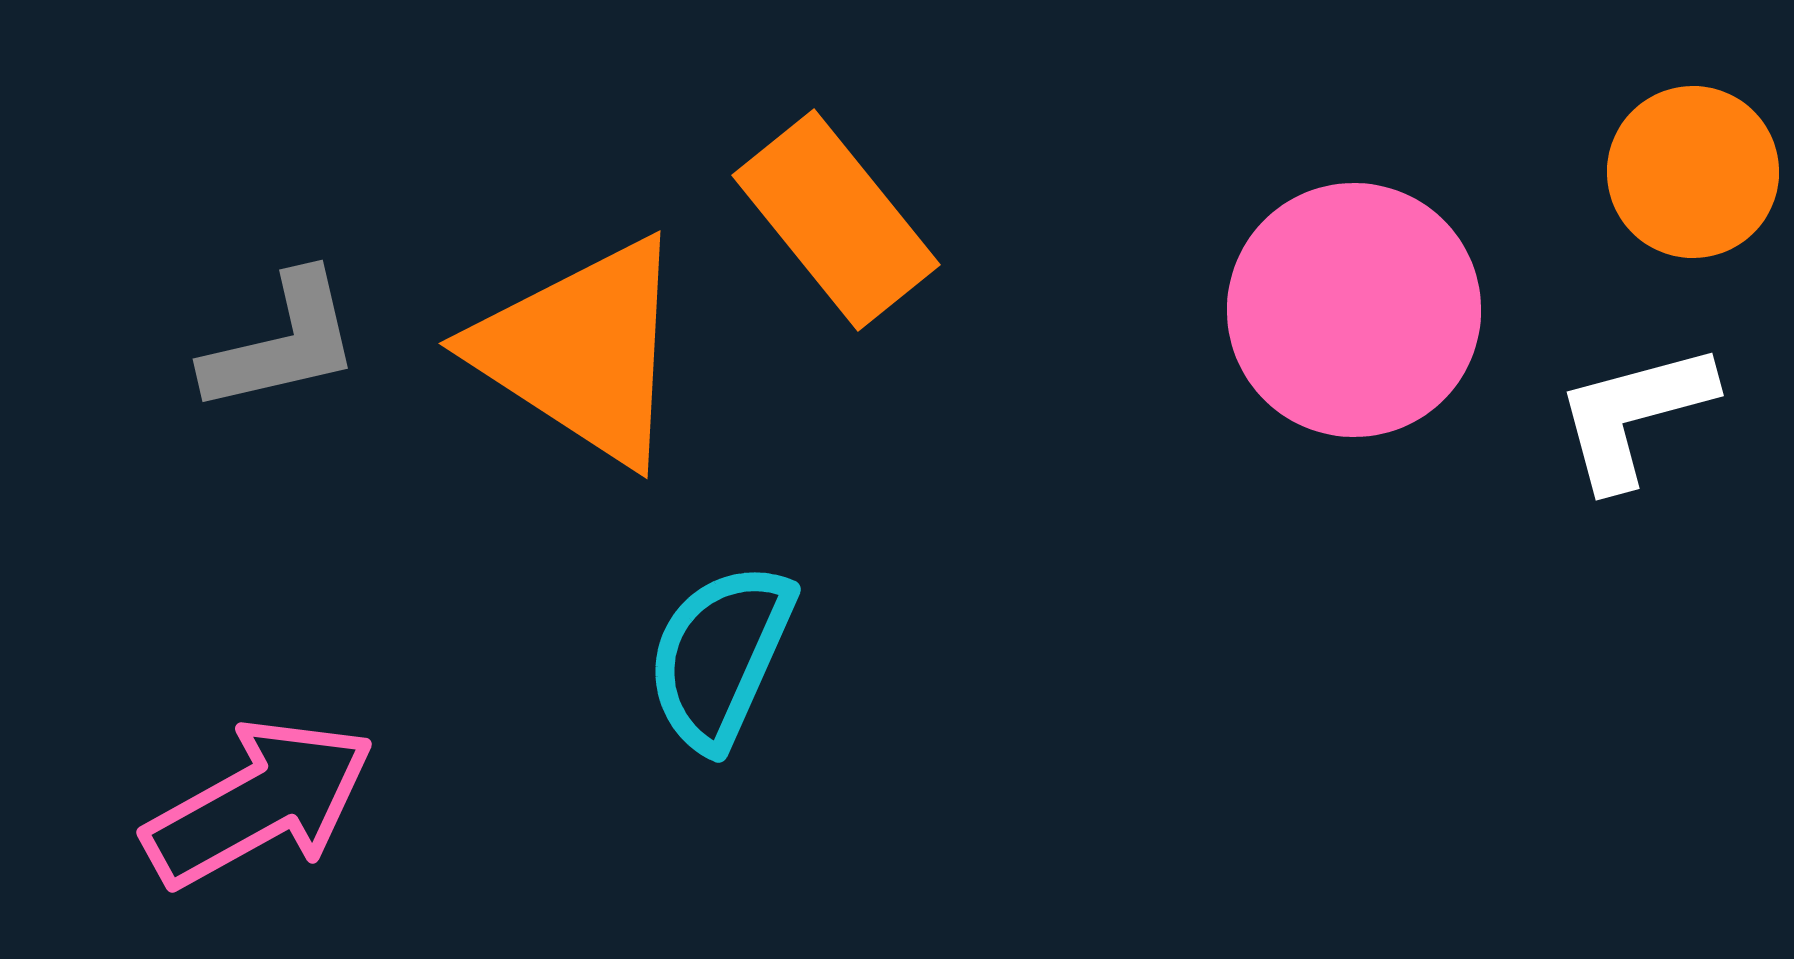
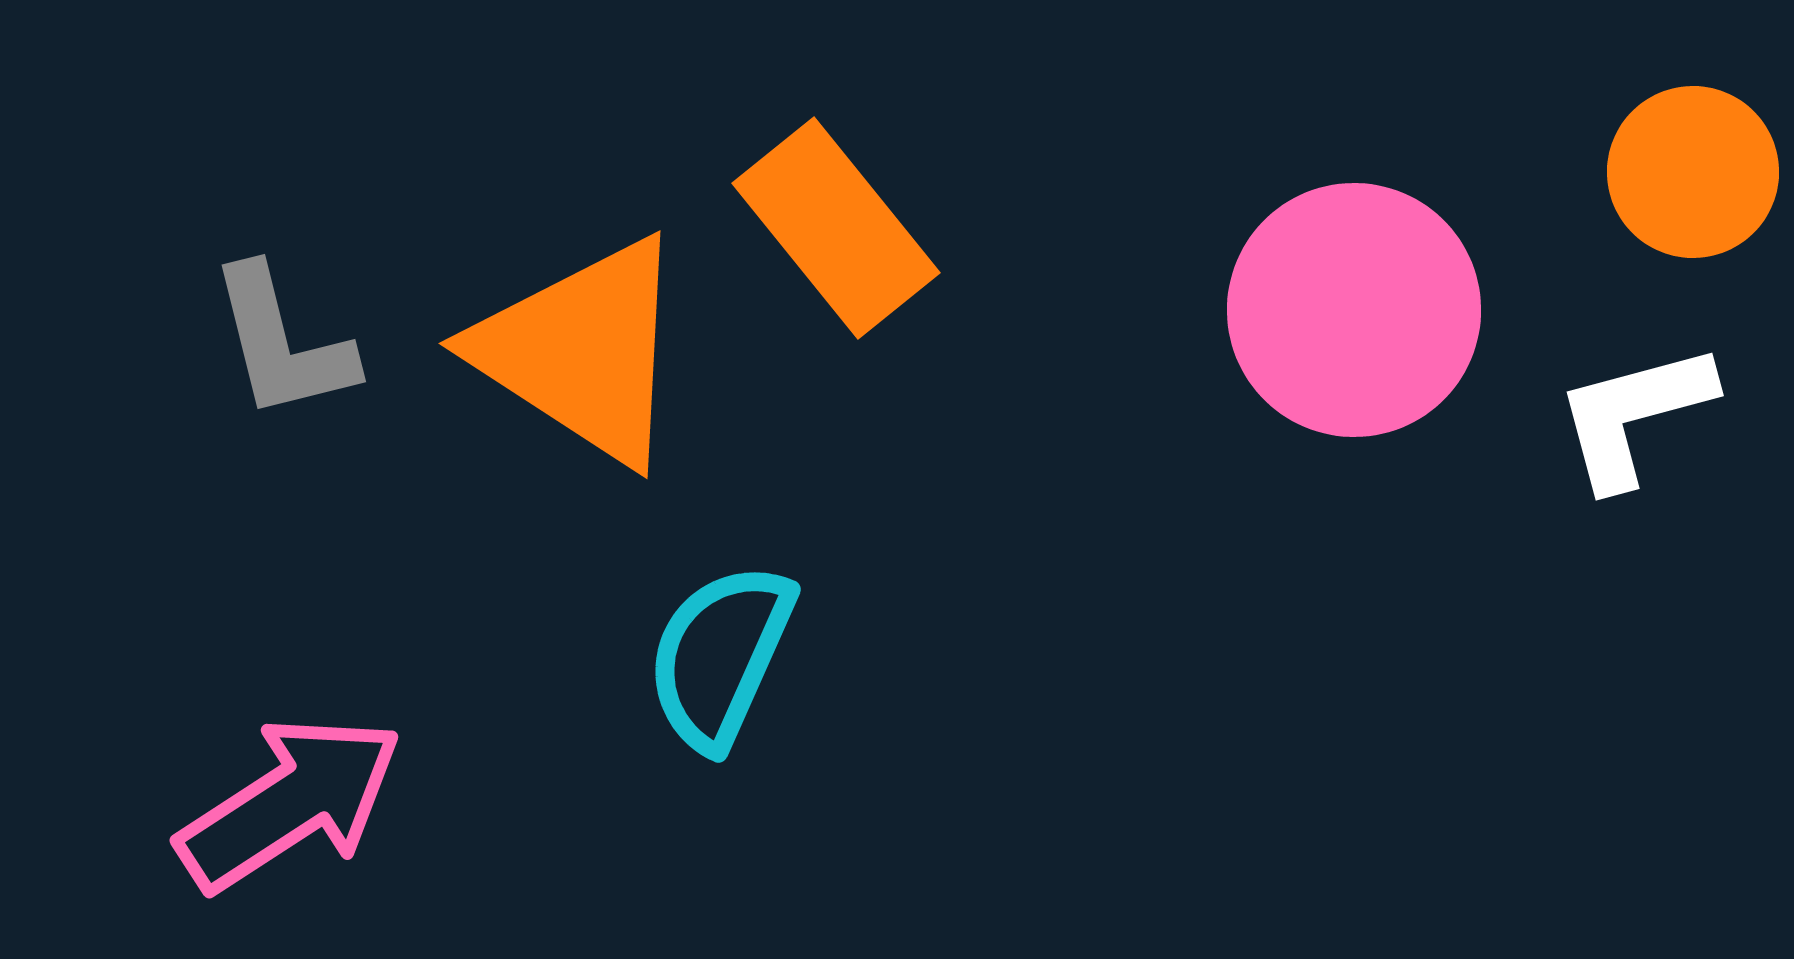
orange rectangle: moved 8 px down
gray L-shape: rotated 89 degrees clockwise
pink arrow: moved 31 px right; rotated 4 degrees counterclockwise
